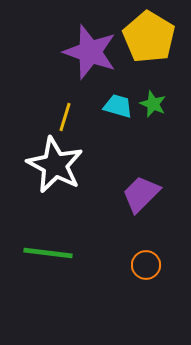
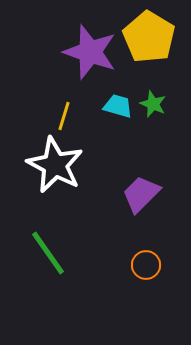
yellow line: moved 1 px left, 1 px up
green line: rotated 48 degrees clockwise
